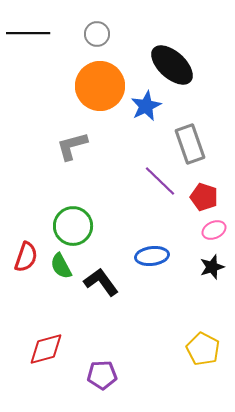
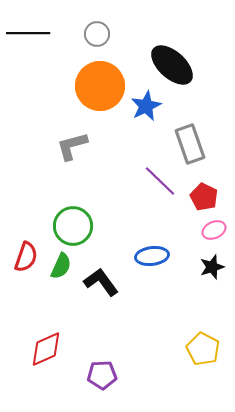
red pentagon: rotated 8 degrees clockwise
green semicircle: rotated 128 degrees counterclockwise
red diamond: rotated 9 degrees counterclockwise
